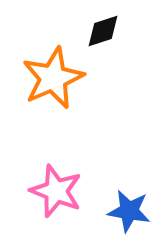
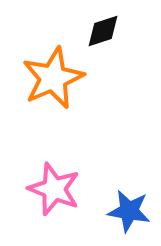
pink star: moved 2 px left, 2 px up
